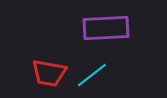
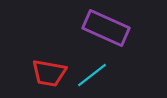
purple rectangle: rotated 27 degrees clockwise
